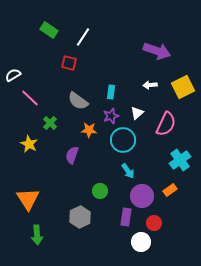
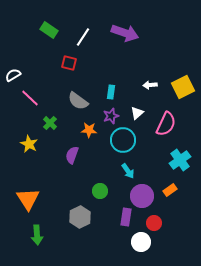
purple arrow: moved 32 px left, 18 px up
